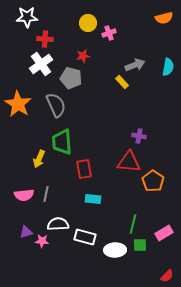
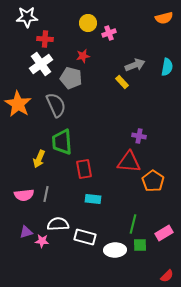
cyan semicircle: moved 1 px left
